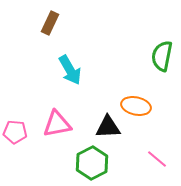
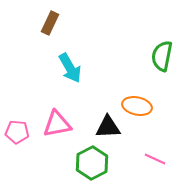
cyan arrow: moved 2 px up
orange ellipse: moved 1 px right
pink pentagon: moved 2 px right
pink line: moved 2 px left; rotated 15 degrees counterclockwise
